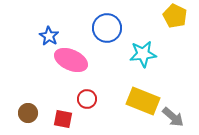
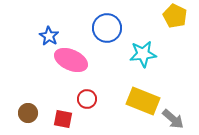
gray arrow: moved 2 px down
